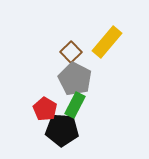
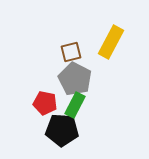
yellow rectangle: moved 4 px right; rotated 12 degrees counterclockwise
brown square: rotated 30 degrees clockwise
red pentagon: moved 6 px up; rotated 20 degrees counterclockwise
